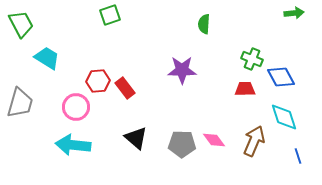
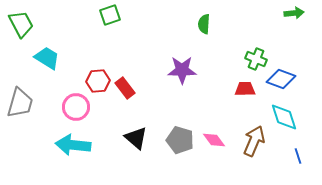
green cross: moved 4 px right
blue diamond: moved 2 px down; rotated 40 degrees counterclockwise
gray pentagon: moved 2 px left, 4 px up; rotated 16 degrees clockwise
